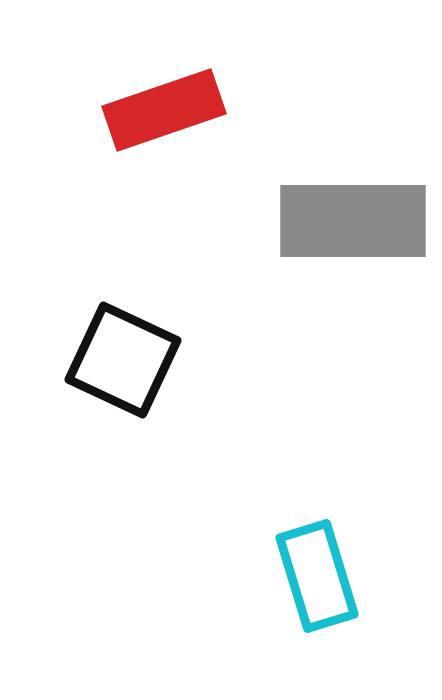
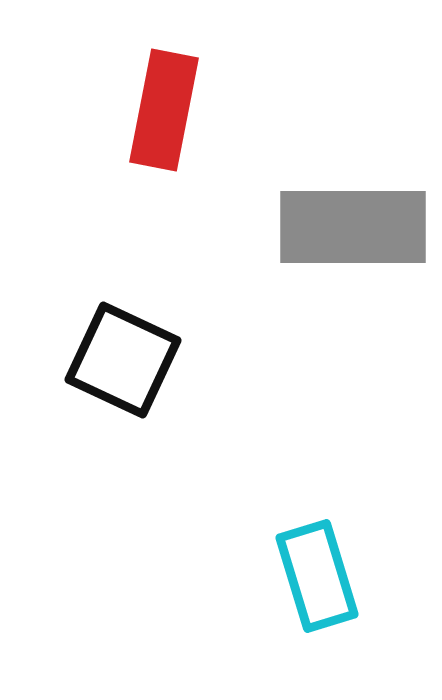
red rectangle: rotated 60 degrees counterclockwise
gray rectangle: moved 6 px down
